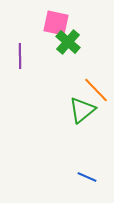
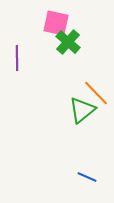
purple line: moved 3 px left, 2 px down
orange line: moved 3 px down
